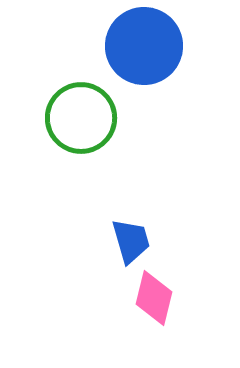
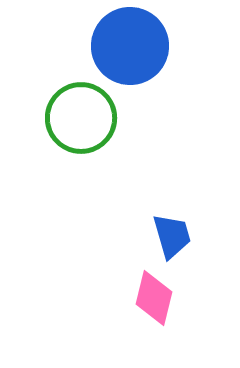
blue circle: moved 14 px left
blue trapezoid: moved 41 px right, 5 px up
